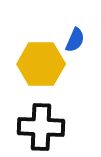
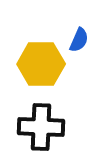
blue semicircle: moved 4 px right
